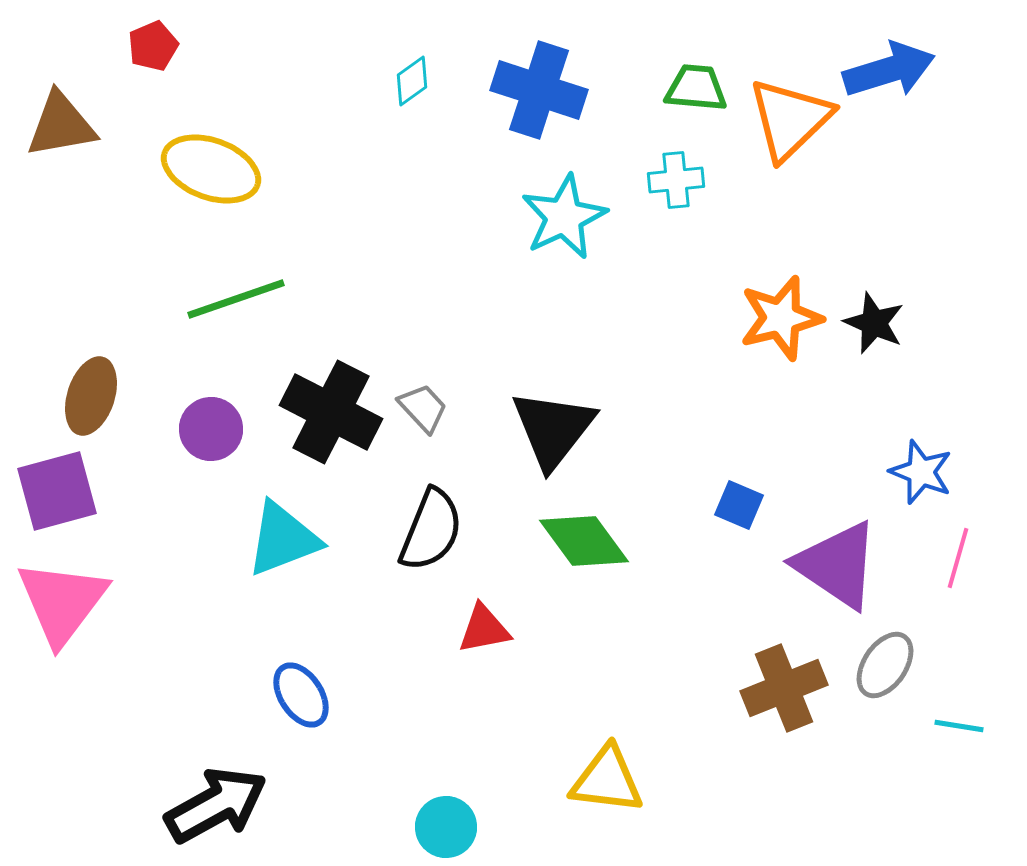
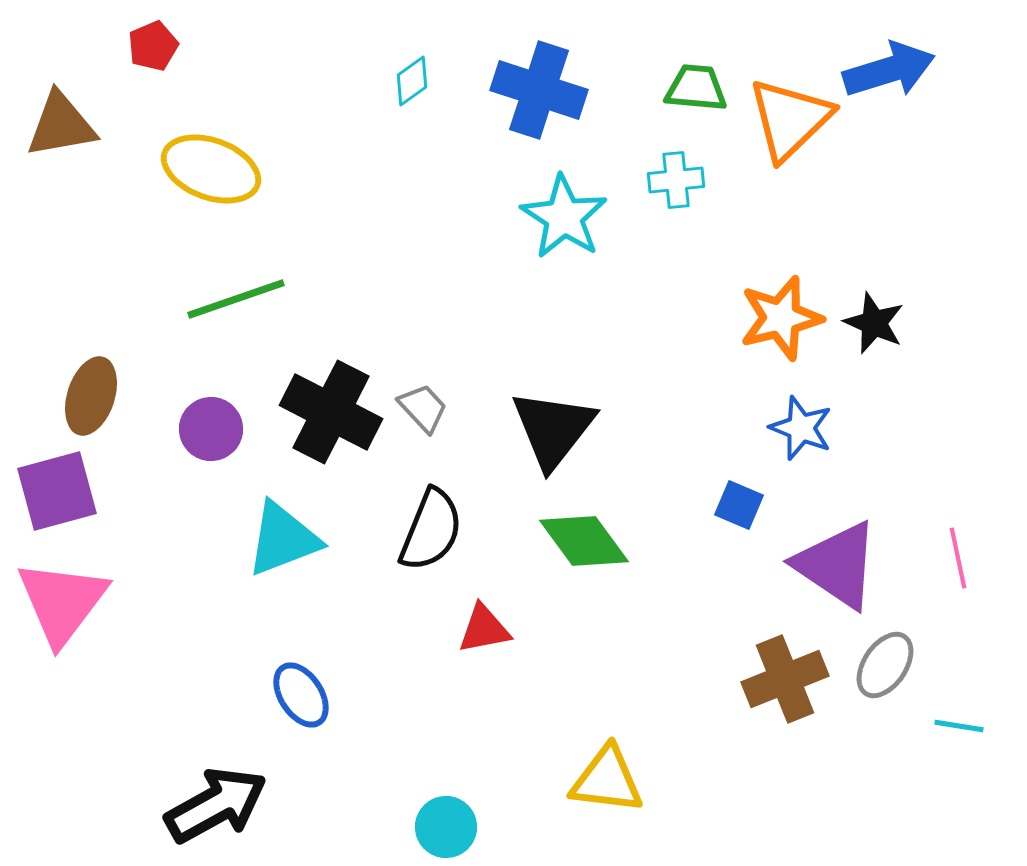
cyan star: rotated 14 degrees counterclockwise
blue star: moved 120 px left, 44 px up
pink line: rotated 28 degrees counterclockwise
brown cross: moved 1 px right, 9 px up
